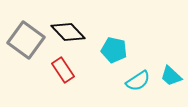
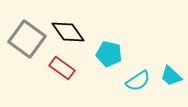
black diamond: rotated 8 degrees clockwise
gray square: moved 1 px right, 1 px up
cyan pentagon: moved 5 px left, 4 px down
red rectangle: moved 1 px left, 2 px up; rotated 20 degrees counterclockwise
